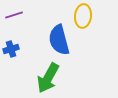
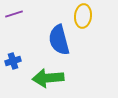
purple line: moved 1 px up
blue cross: moved 2 px right, 12 px down
green arrow: rotated 56 degrees clockwise
